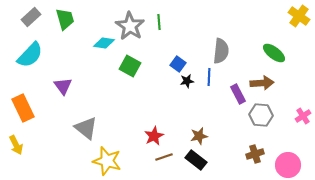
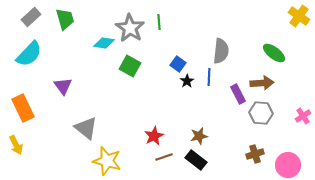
gray star: moved 2 px down
cyan semicircle: moved 1 px left, 1 px up
black star: rotated 24 degrees counterclockwise
gray hexagon: moved 2 px up
